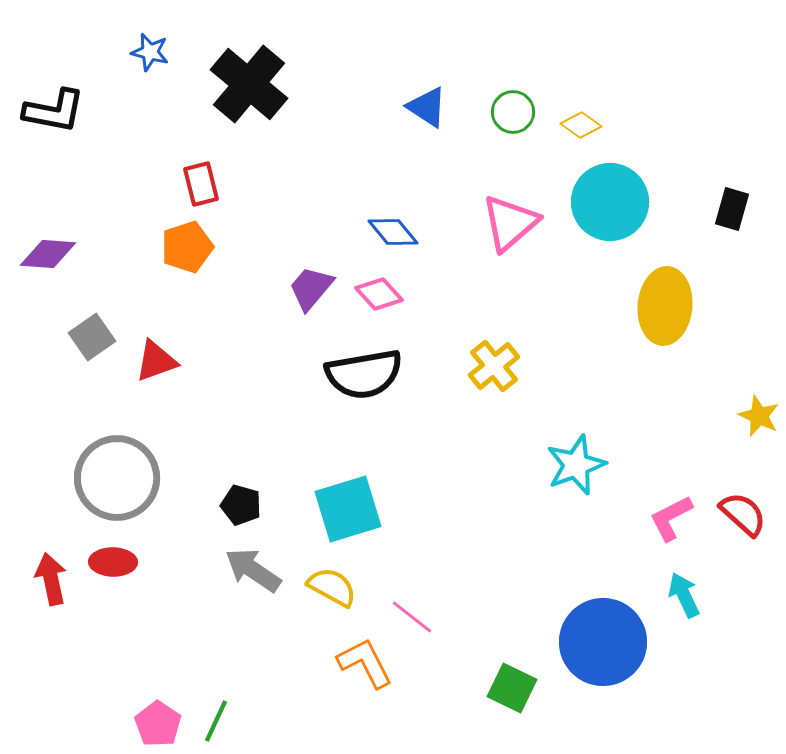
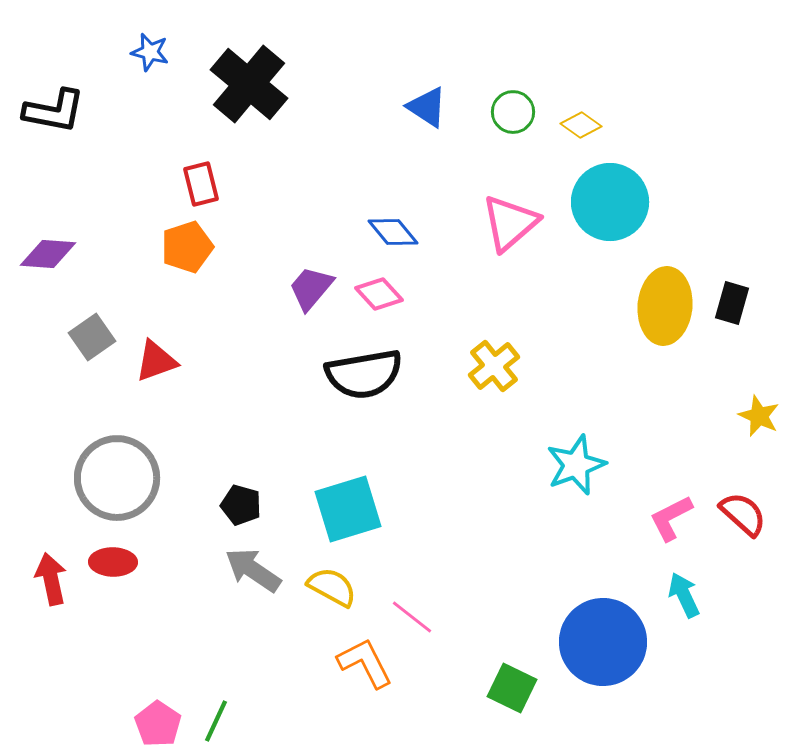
black rectangle: moved 94 px down
